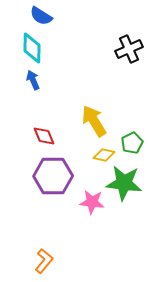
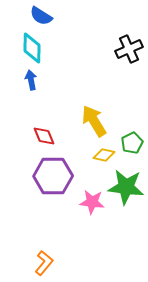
blue arrow: moved 2 px left; rotated 12 degrees clockwise
green star: moved 2 px right, 4 px down
orange L-shape: moved 2 px down
